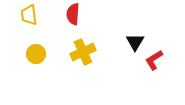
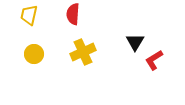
yellow trapezoid: rotated 20 degrees clockwise
yellow circle: moved 2 px left
